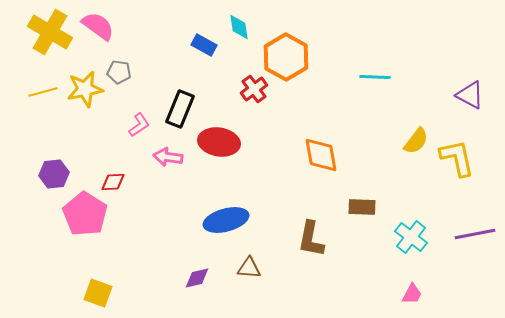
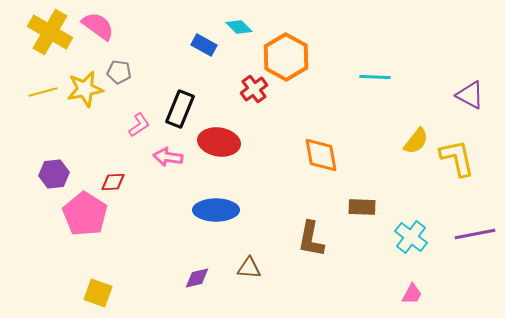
cyan diamond: rotated 36 degrees counterclockwise
blue ellipse: moved 10 px left, 10 px up; rotated 15 degrees clockwise
